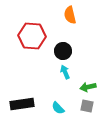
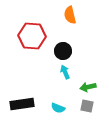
cyan semicircle: rotated 24 degrees counterclockwise
